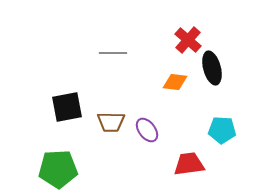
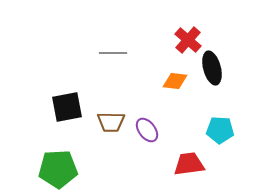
orange diamond: moved 1 px up
cyan pentagon: moved 2 px left
